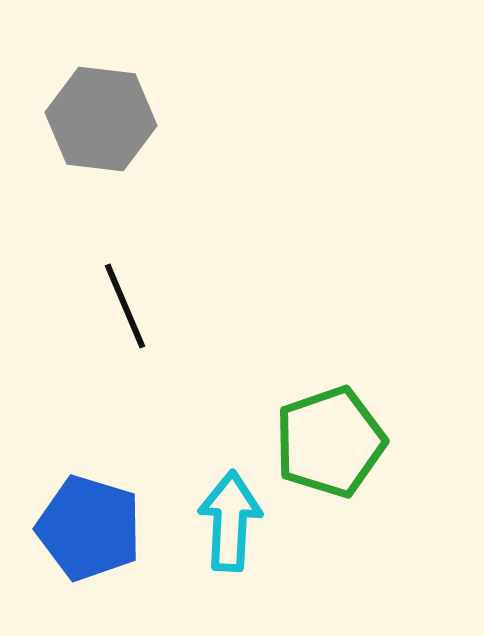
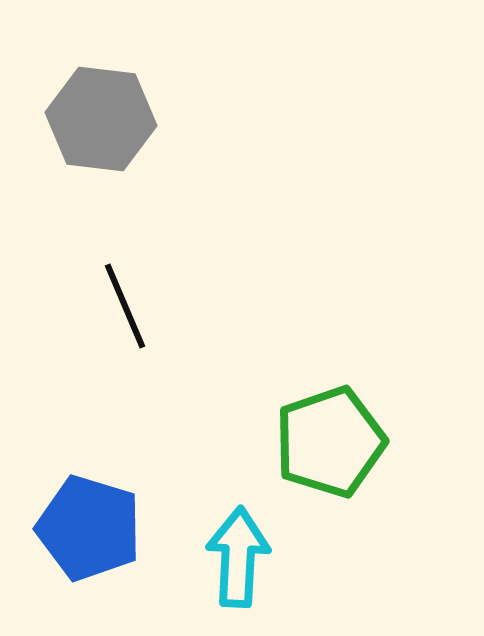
cyan arrow: moved 8 px right, 36 px down
